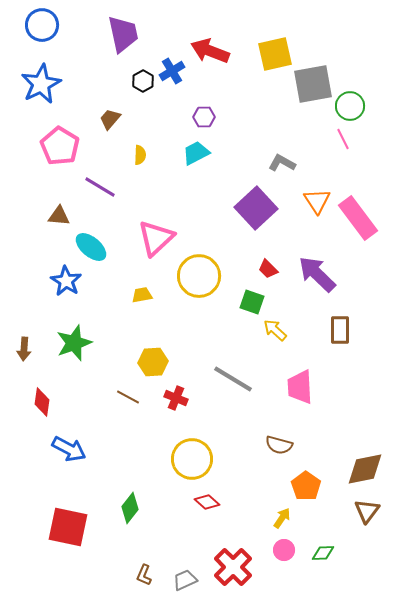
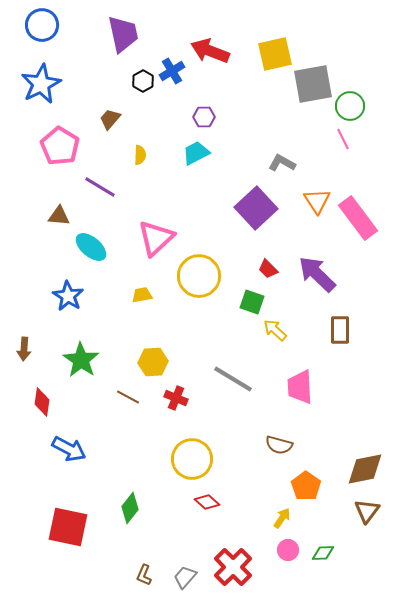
blue star at (66, 281): moved 2 px right, 15 px down
green star at (74, 343): moved 7 px right, 17 px down; rotated 18 degrees counterclockwise
pink circle at (284, 550): moved 4 px right
gray trapezoid at (185, 580): moved 3 px up; rotated 25 degrees counterclockwise
